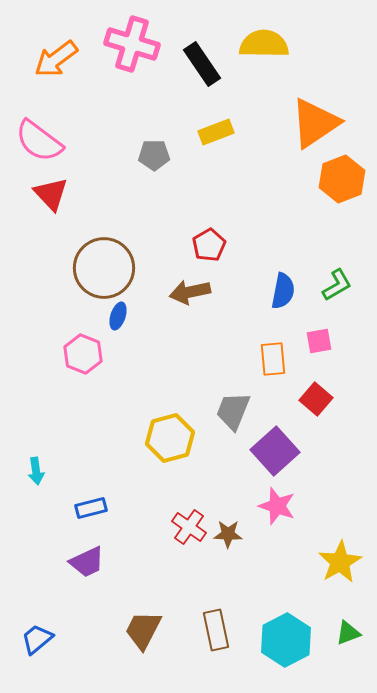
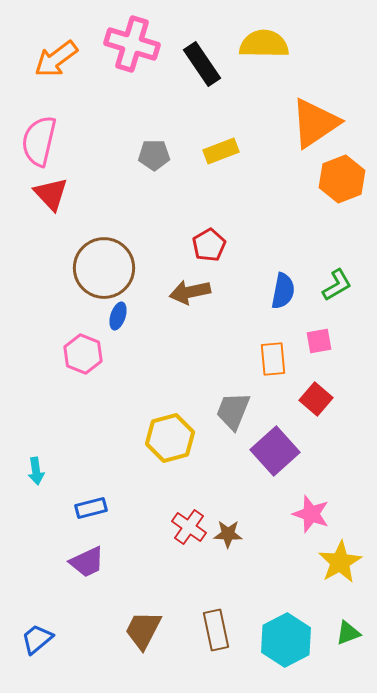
yellow rectangle: moved 5 px right, 19 px down
pink semicircle: rotated 66 degrees clockwise
pink star: moved 34 px right, 8 px down
